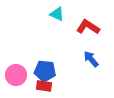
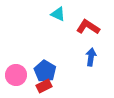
cyan triangle: moved 1 px right
blue arrow: moved 2 px up; rotated 48 degrees clockwise
blue pentagon: rotated 25 degrees clockwise
red rectangle: rotated 35 degrees counterclockwise
